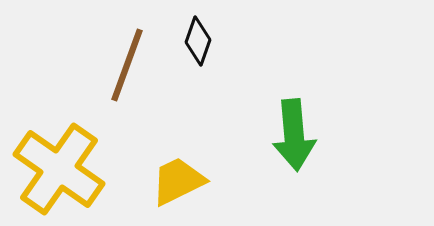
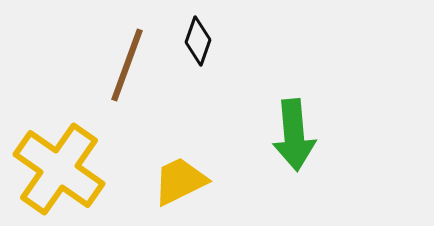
yellow trapezoid: moved 2 px right
